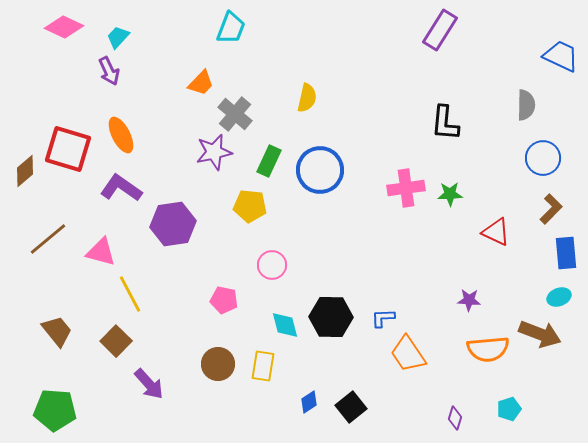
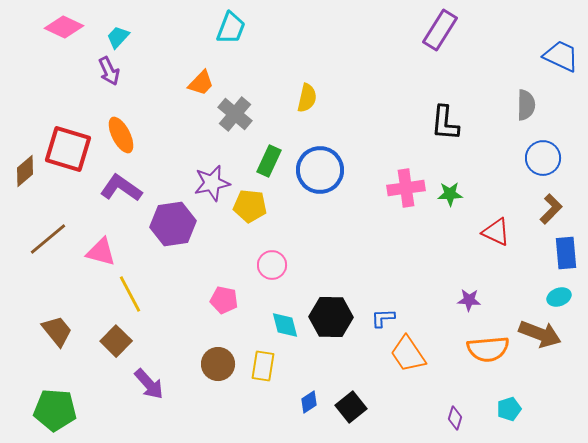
purple star at (214, 152): moved 2 px left, 31 px down
